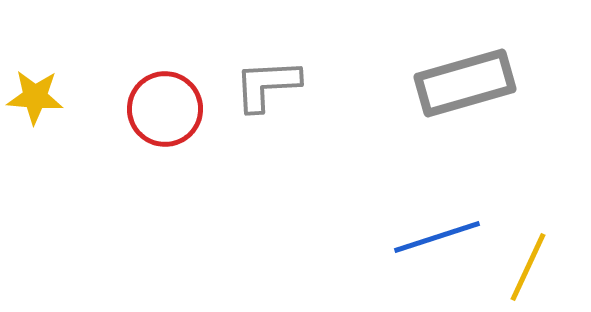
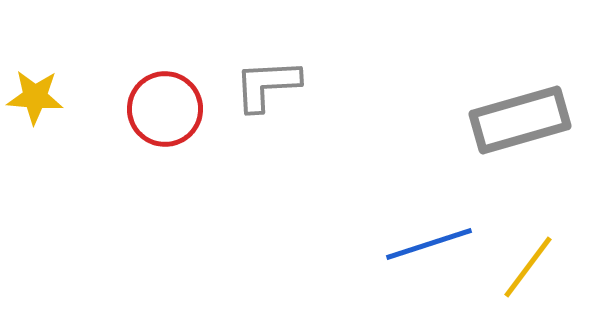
gray rectangle: moved 55 px right, 37 px down
blue line: moved 8 px left, 7 px down
yellow line: rotated 12 degrees clockwise
